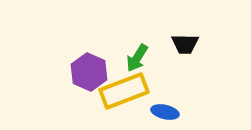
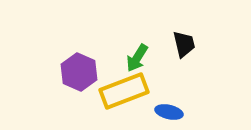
black trapezoid: moved 1 px left; rotated 104 degrees counterclockwise
purple hexagon: moved 10 px left
blue ellipse: moved 4 px right
